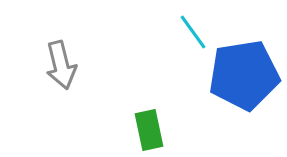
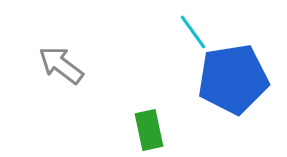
gray arrow: rotated 141 degrees clockwise
blue pentagon: moved 11 px left, 4 px down
